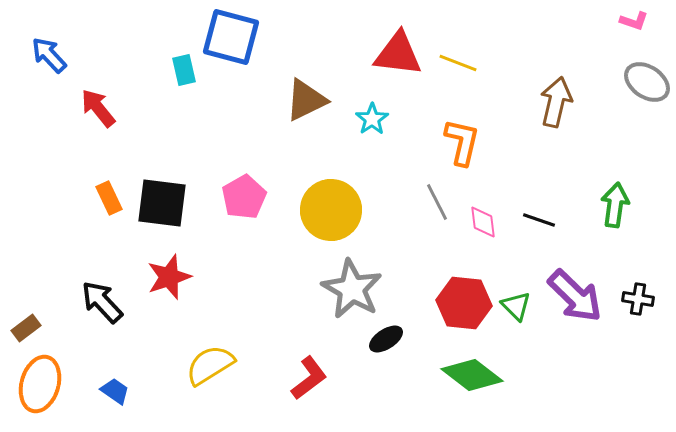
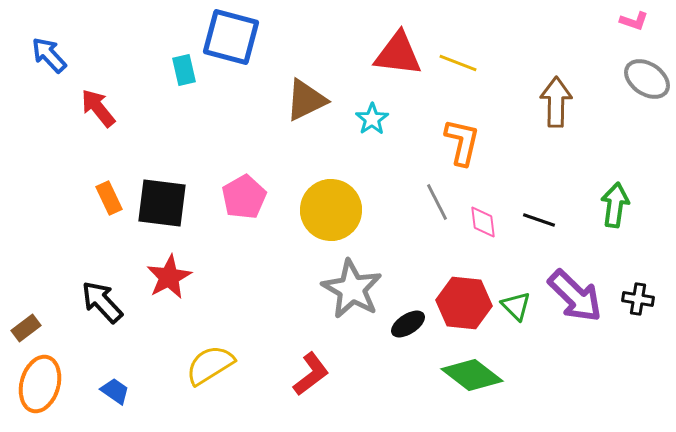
gray ellipse: moved 3 px up
brown arrow: rotated 12 degrees counterclockwise
red star: rotated 9 degrees counterclockwise
black ellipse: moved 22 px right, 15 px up
red L-shape: moved 2 px right, 4 px up
